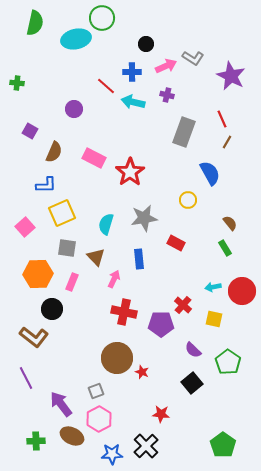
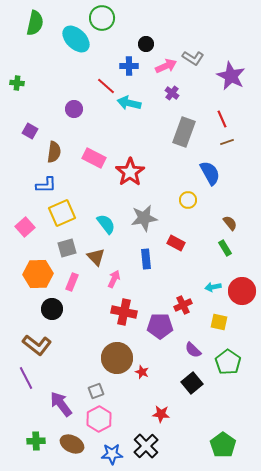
cyan ellipse at (76, 39): rotated 56 degrees clockwise
blue cross at (132, 72): moved 3 px left, 6 px up
purple cross at (167, 95): moved 5 px right, 2 px up; rotated 24 degrees clockwise
cyan arrow at (133, 102): moved 4 px left, 1 px down
brown line at (227, 142): rotated 40 degrees clockwise
brown semicircle at (54, 152): rotated 15 degrees counterclockwise
cyan semicircle at (106, 224): rotated 125 degrees clockwise
gray square at (67, 248): rotated 24 degrees counterclockwise
blue rectangle at (139, 259): moved 7 px right
red cross at (183, 305): rotated 24 degrees clockwise
yellow square at (214, 319): moved 5 px right, 3 px down
purple pentagon at (161, 324): moved 1 px left, 2 px down
brown L-shape at (34, 337): moved 3 px right, 8 px down
brown ellipse at (72, 436): moved 8 px down
